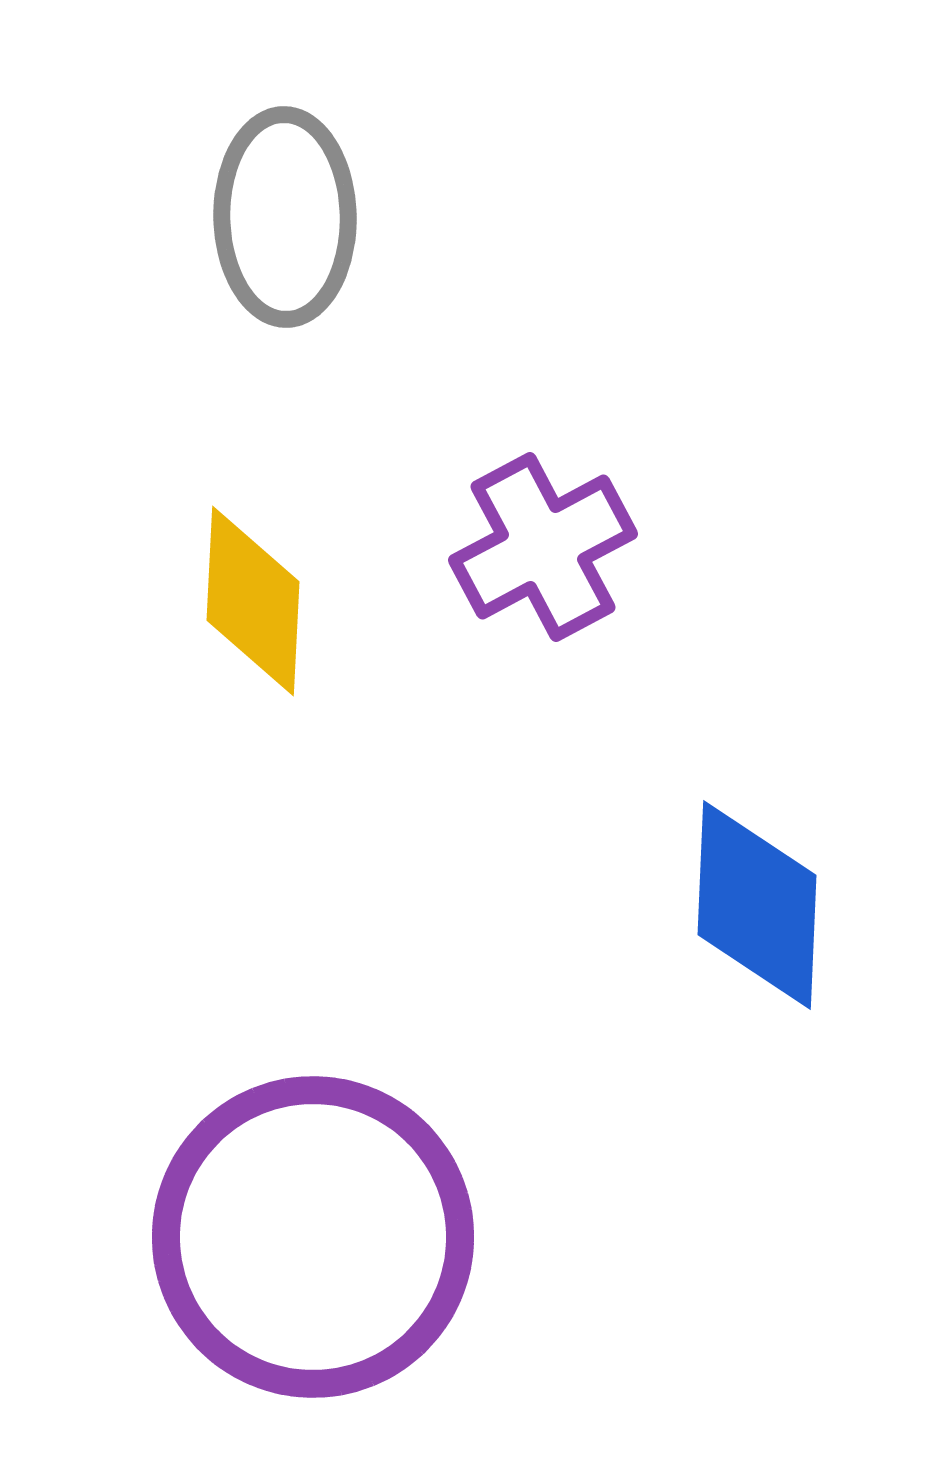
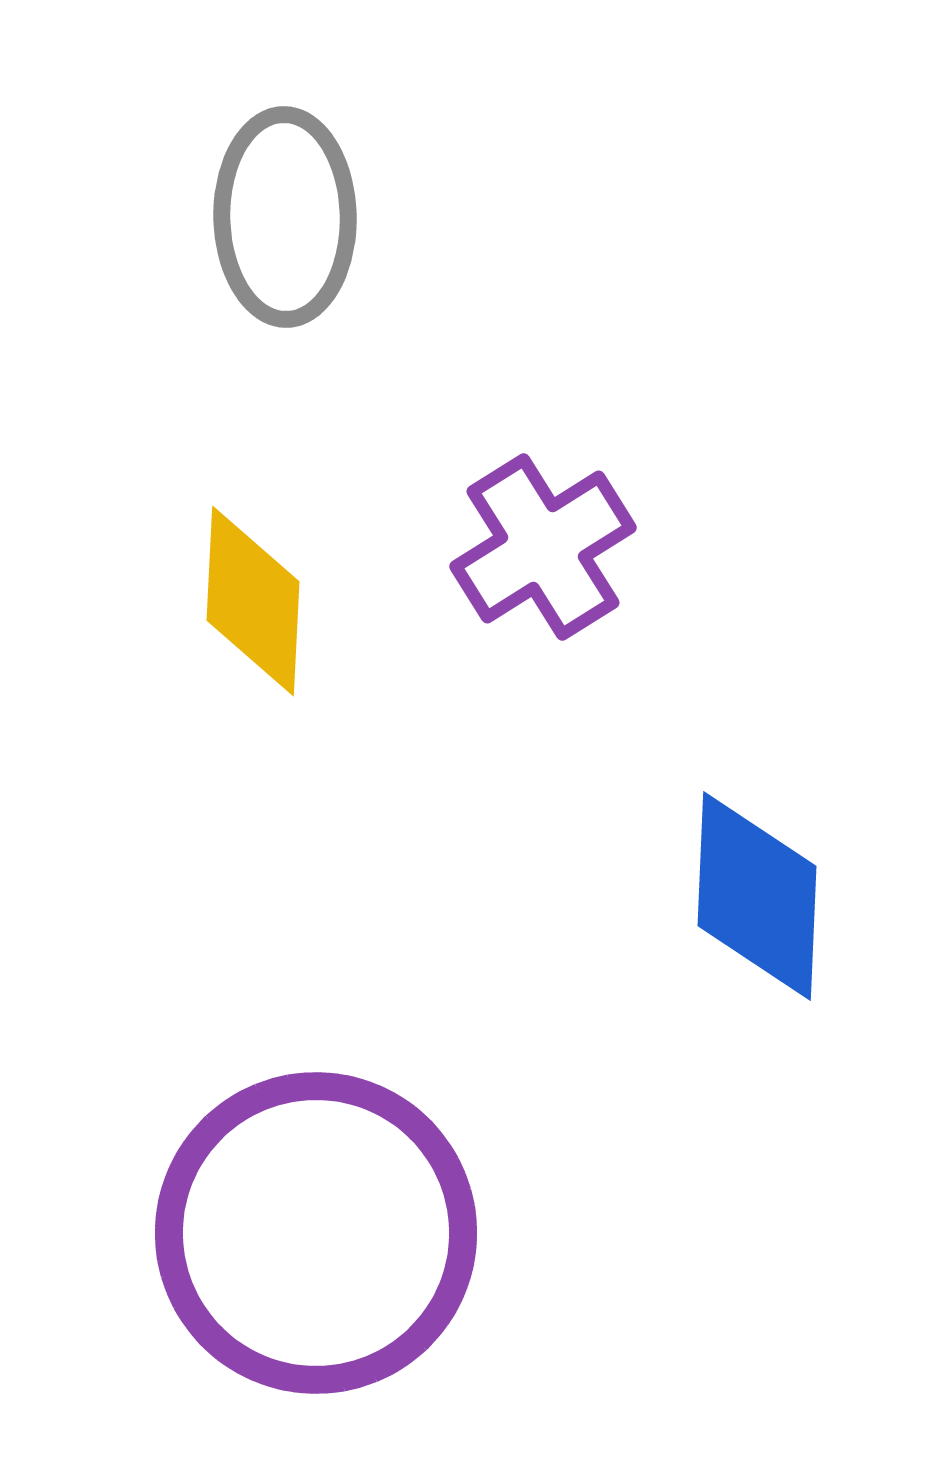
purple cross: rotated 4 degrees counterclockwise
blue diamond: moved 9 px up
purple circle: moved 3 px right, 4 px up
